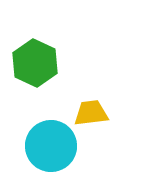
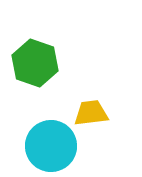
green hexagon: rotated 6 degrees counterclockwise
